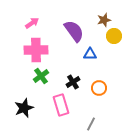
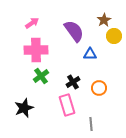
brown star: rotated 16 degrees counterclockwise
pink rectangle: moved 6 px right
gray line: rotated 32 degrees counterclockwise
